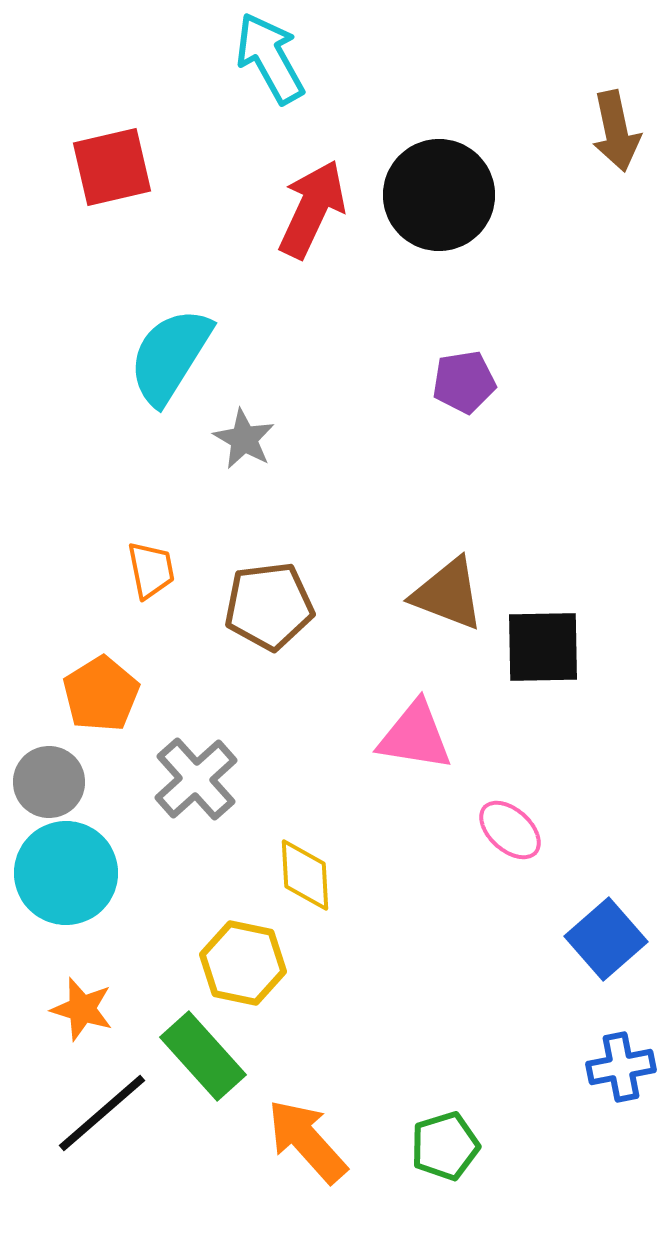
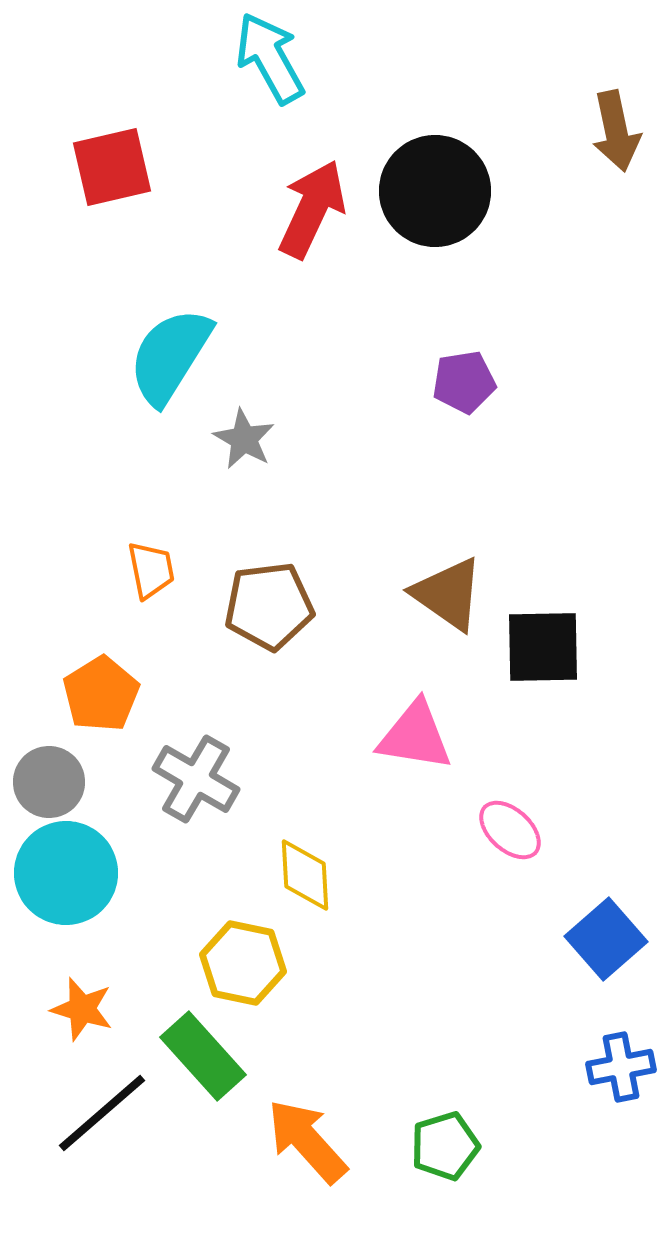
black circle: moved 4 px left, 4 px up
brown triangle: rotated 14 degrees clockwise
gray cross: rotated 18 degrees counterclockwise
